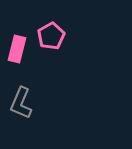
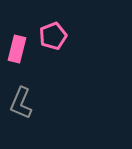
pink pentagon: moved 2 px right; rotated 8 degrees clockwise
